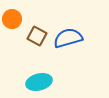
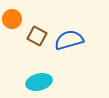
blue semicircle: moved 1 px right, 2 px down
